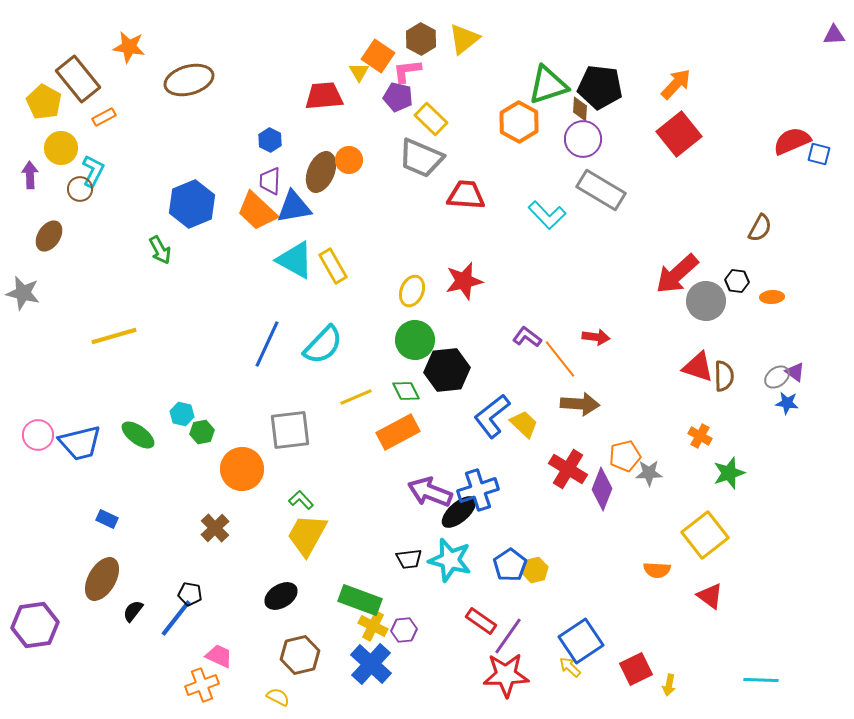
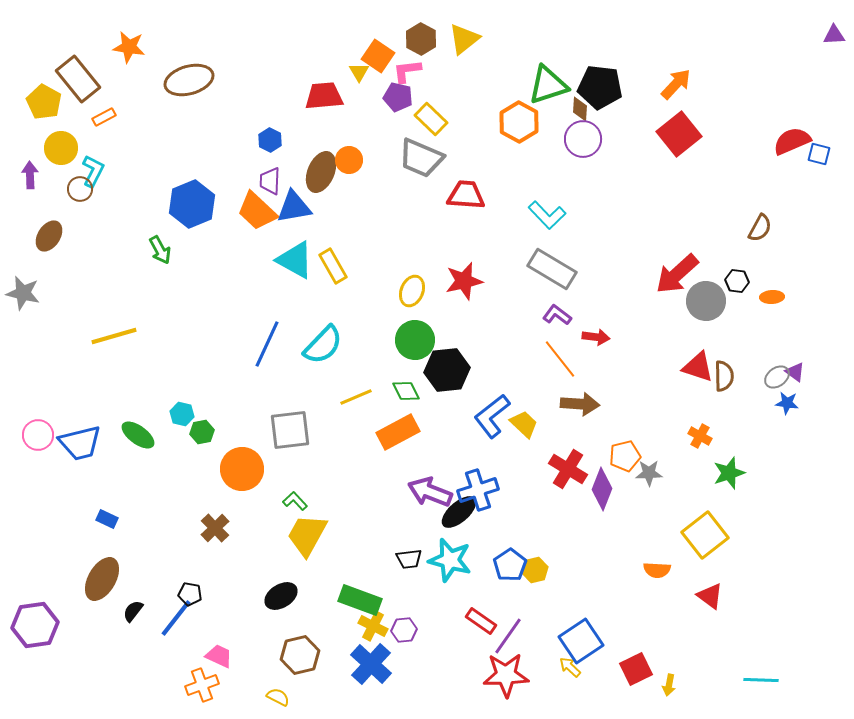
gray rectangle at (601, 190): moved 49 px left, 79 px down
purple L-shape at (527, 337): moved 30 px right, 22 px up
green L-shape at (301, 500): moved 6 px left, 1 px down
